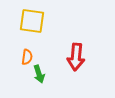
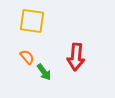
orange semicircle: rotated 49 degrees counterclockwise
green arrow: moved 5 px right, 2 px up; rotated 18 degrees counterclockwise
